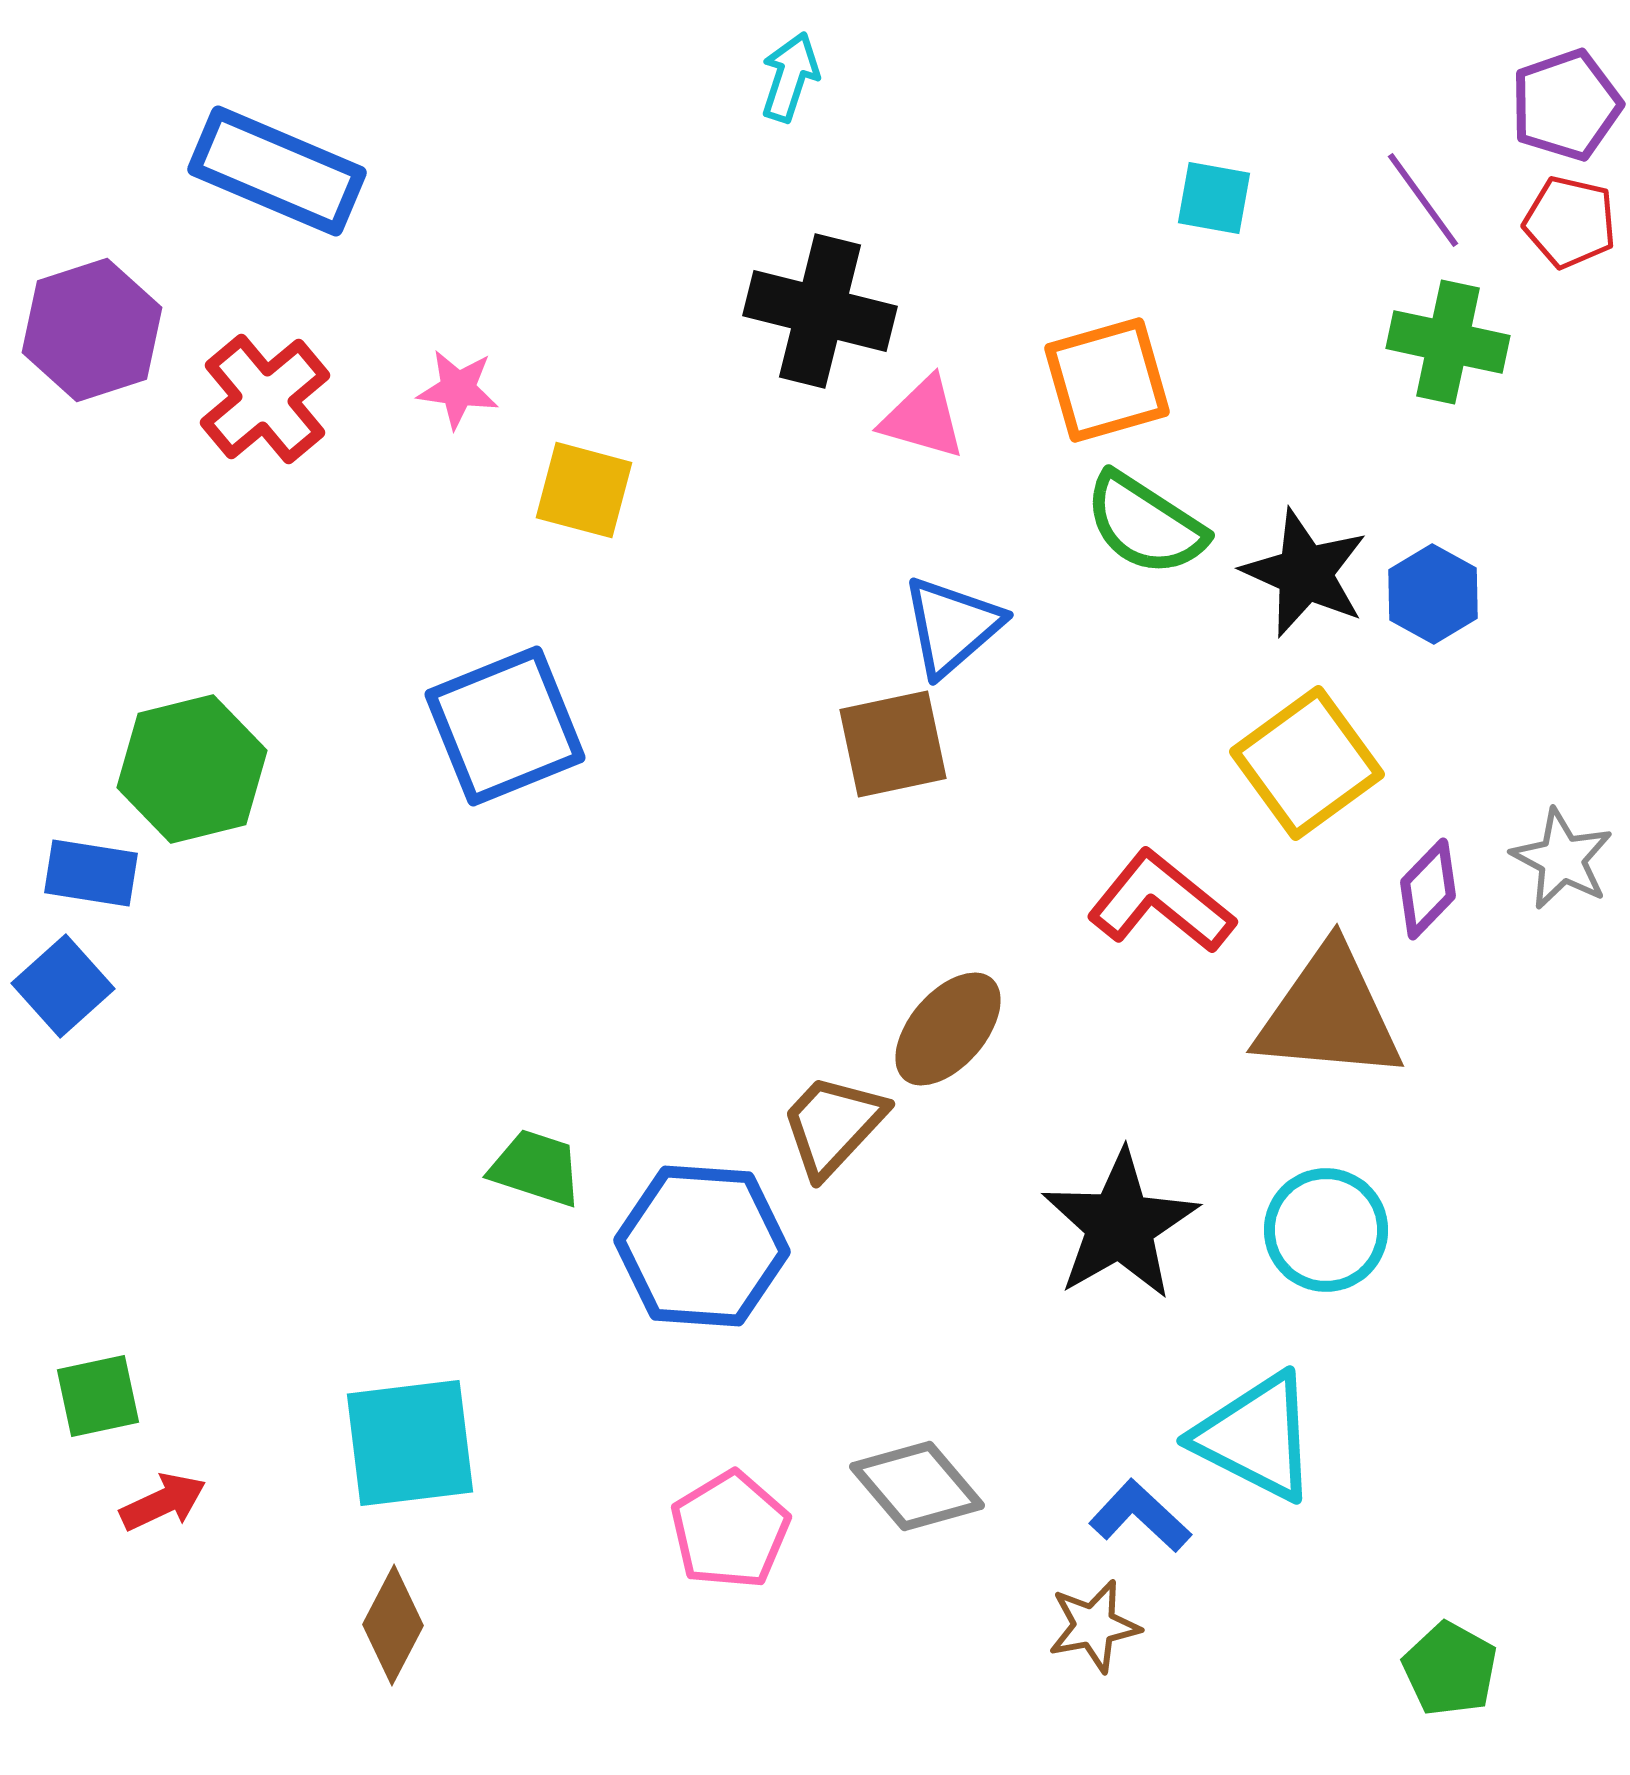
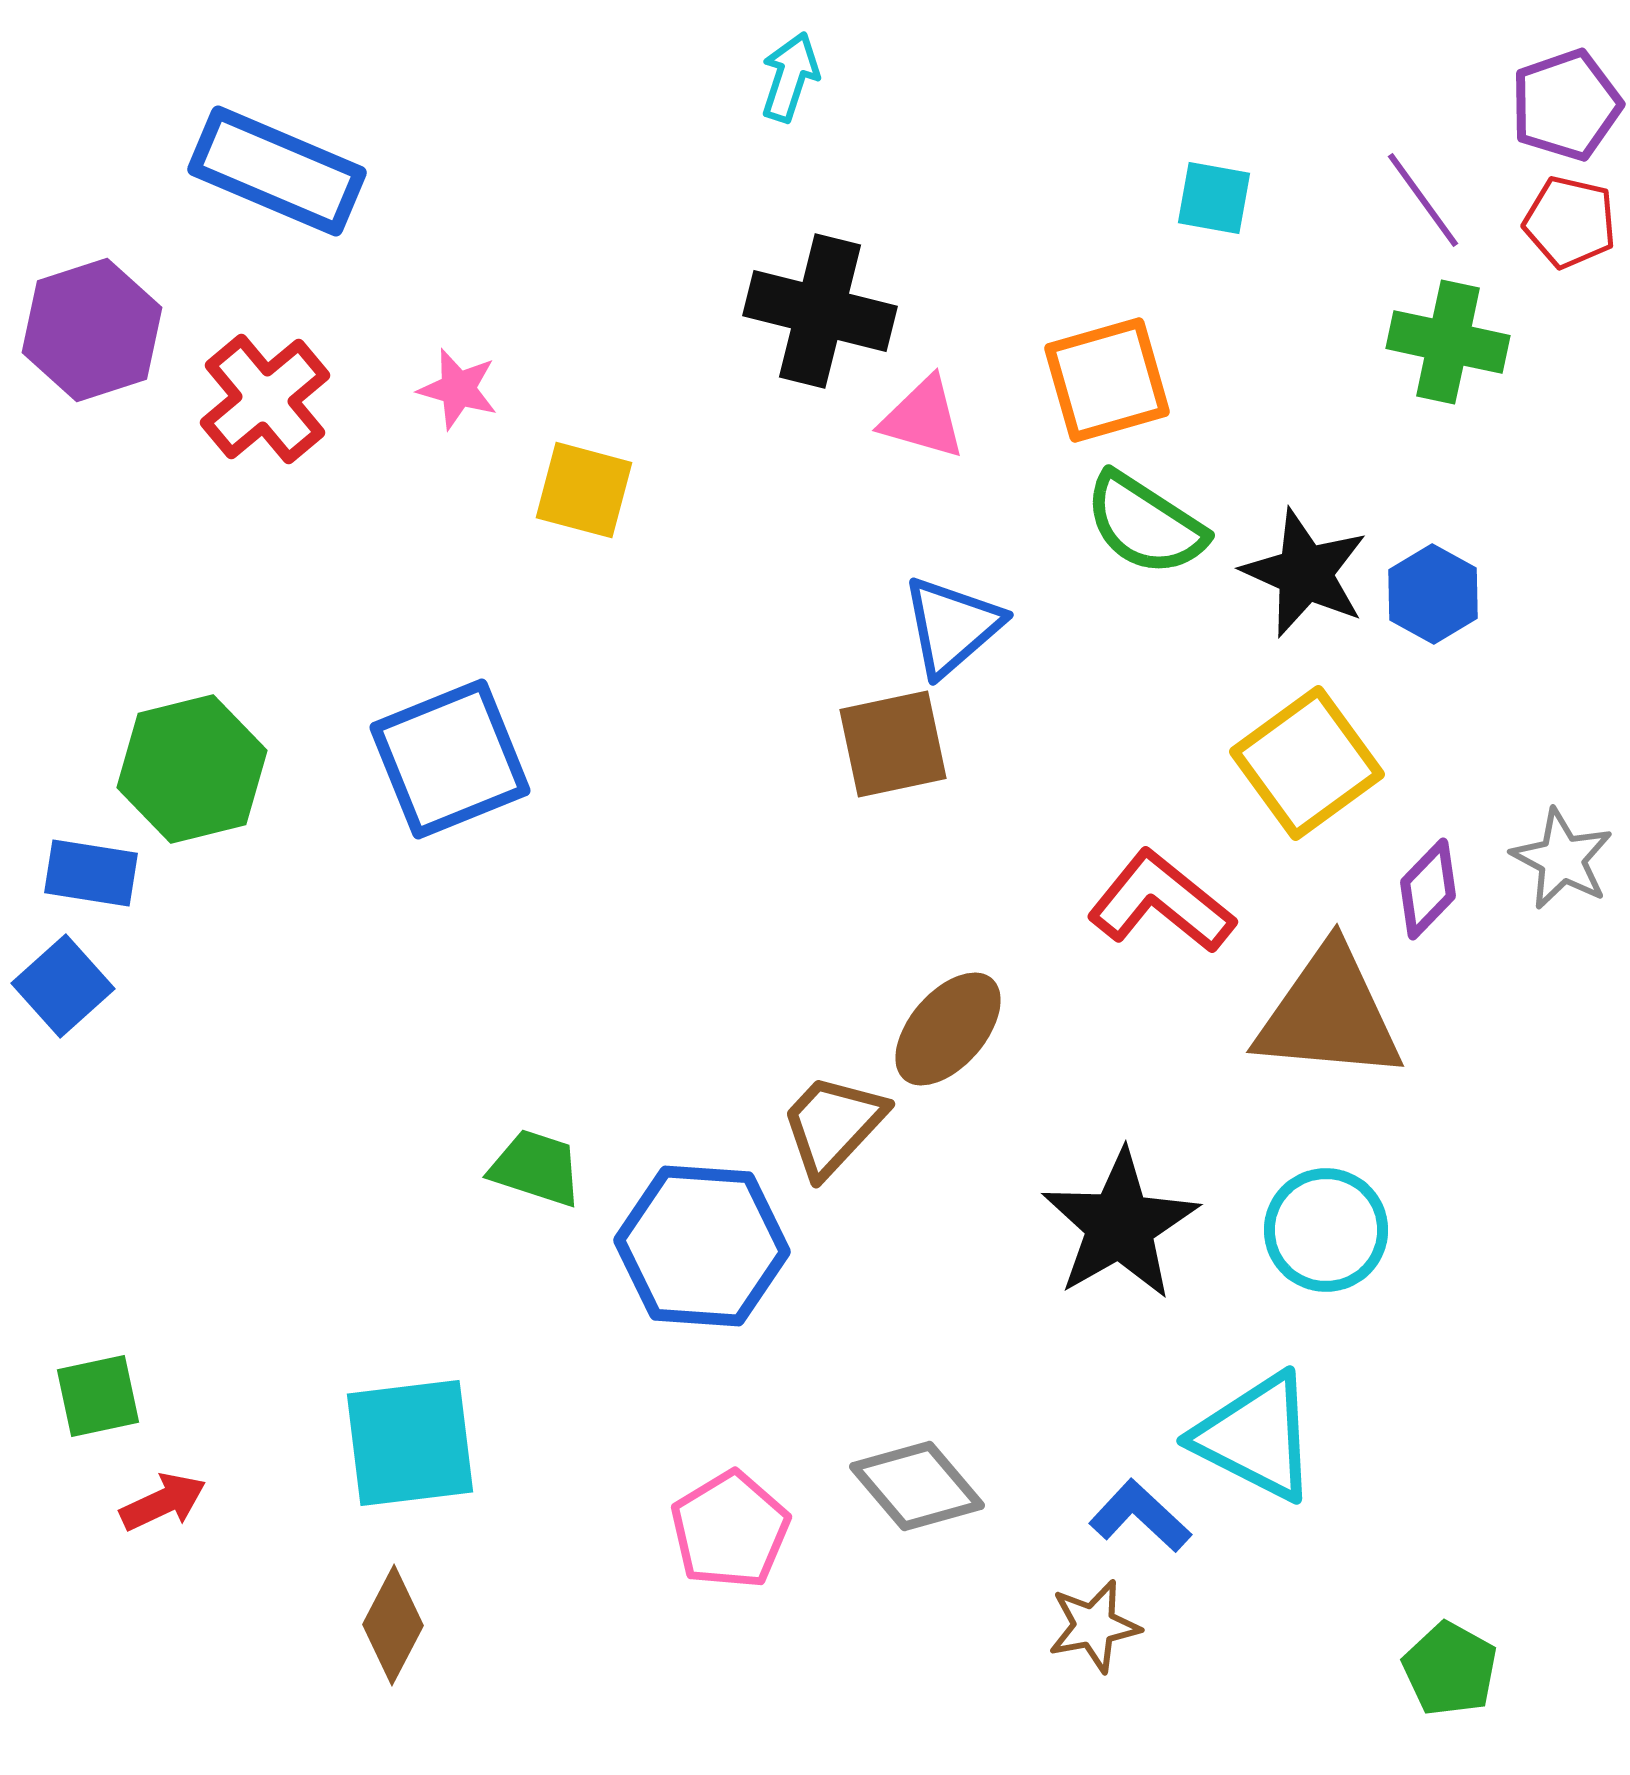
pink star at (458, 389): rotated 8 degrees clockwise
blue square at (505, 726): moved 55 px left, 33 px down
